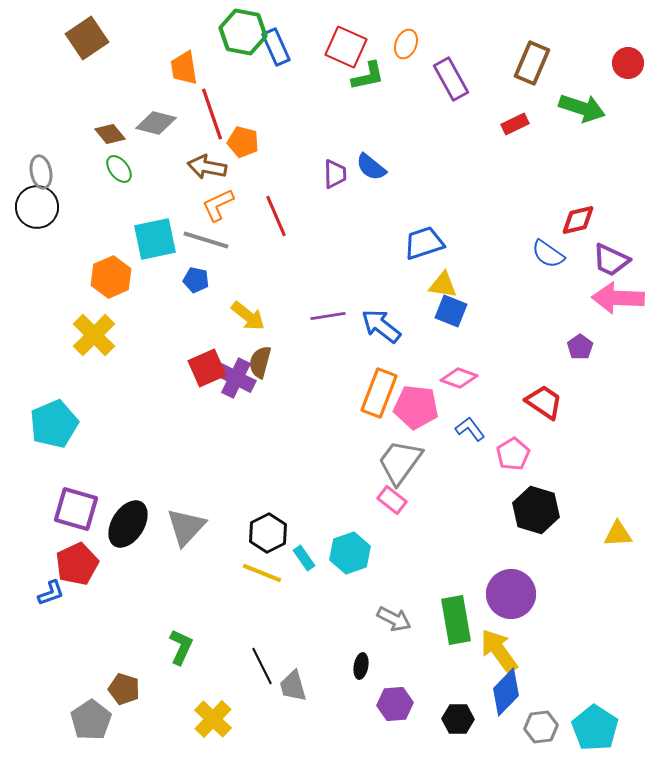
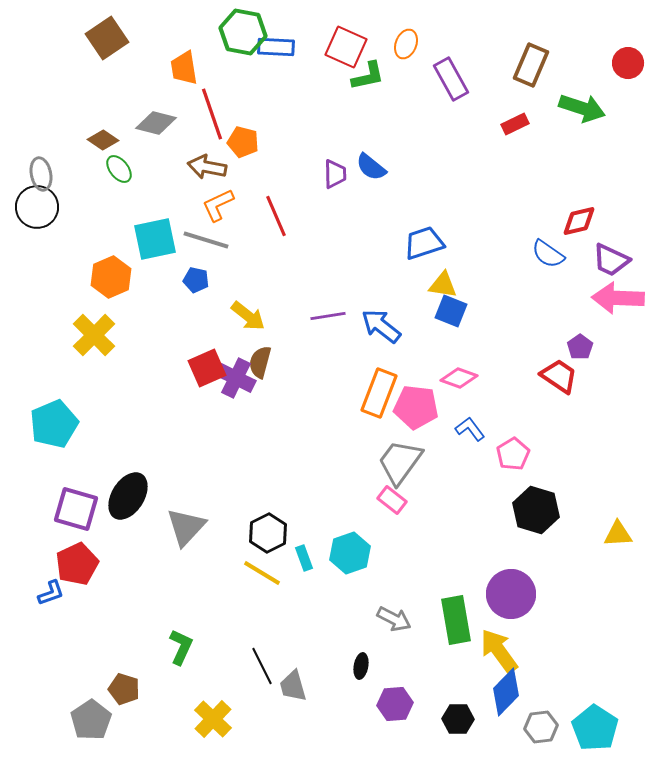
brown square at (87, 38): moved 20 px right
blue rectangle at (276, 47): rotated 63 degrees counterclockwise
brown rectangle at (532, 63): moved 1 px left, 2 px down
brown diamond at (110, 134): moved 7 px left, 6 px down; rotated 16 degrees counterclockwise
gray ellipse at (41, 172): moved 2 px down
red diamond at (578, 220): moved 1 px right, 1 px down
red trapezoid at (544, 402): moved 15 px right, 26 px up
black ellipse at (128, 524): moved 28 px up
cyan rectangle at (304, 558): rotated 15 degrees clockwise
yellow line at (262, 573): rotated 9 degrees clockwise
